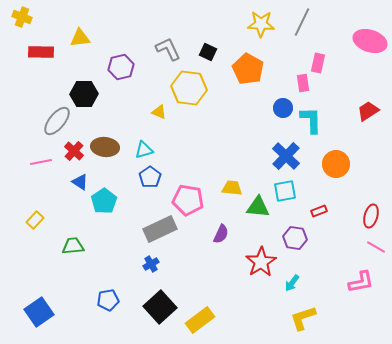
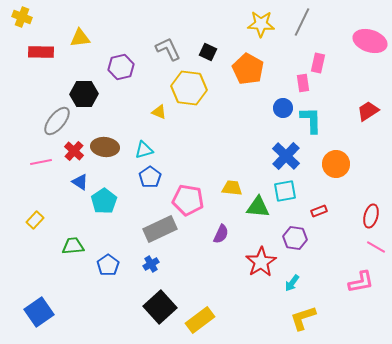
blue pentagon at (108, 300): moved 35 px up; rotated 25 degrees counterclockwise
